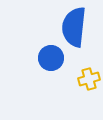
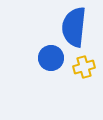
yellow cross: moved 5 px left, 12 px up
